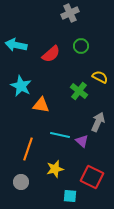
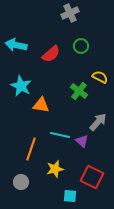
gray arrow: rotated 18 degrees clockwise
orange line: moved 3 px right
